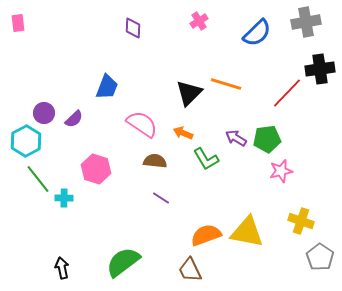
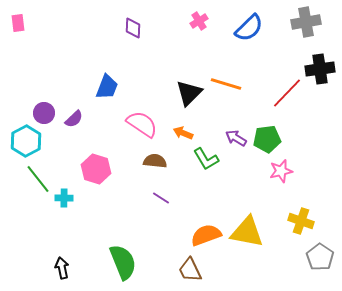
blue semicircle: moved 8 px left, 5 px up
green semicircle: rotated 105 degrees clockwise
